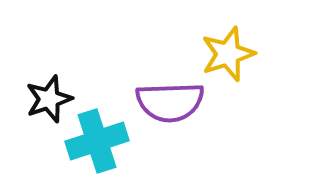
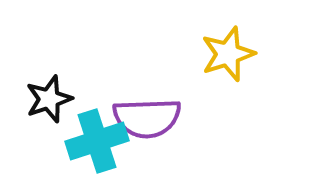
purple semicircle: moved 23 px left, 16 px down
